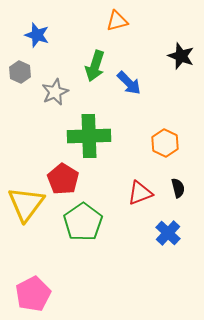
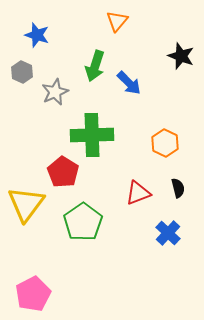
orange triangle: rotated 35 degrees counterclockwise
gray hexagon: moved 2 px right
green cross: moved 3 px right, 1 px up
red pentagon: moved 7 px up
red triangle: moved 2 px left
